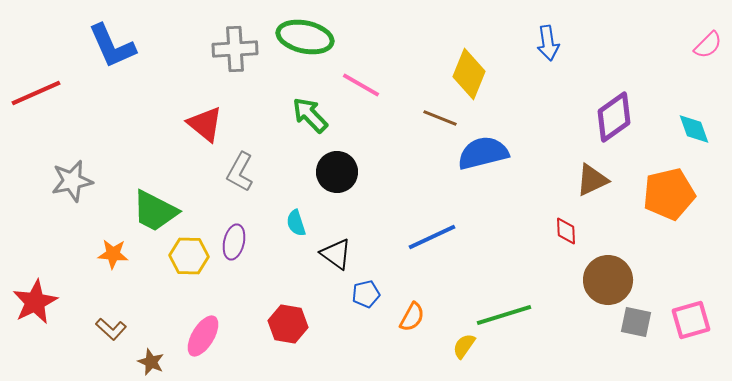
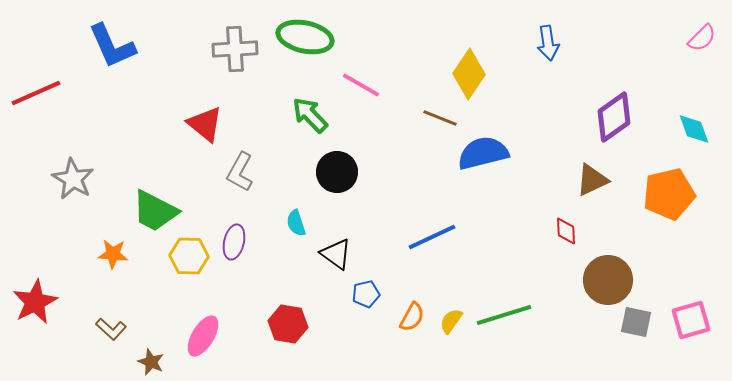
pink semicircle: moved 6 px left, 7 px up
yellow diamond: rotated 12 degrees clockwise
gray star: moved 1 px right, 2 px up; rotated 30 degrees counterclockwise
yellow semicircle: moved 13 px left, 25 px up
